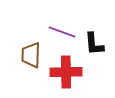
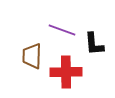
purple line: moved 2 px up
brown trapezoid: moved 1 px right, 1 px down
